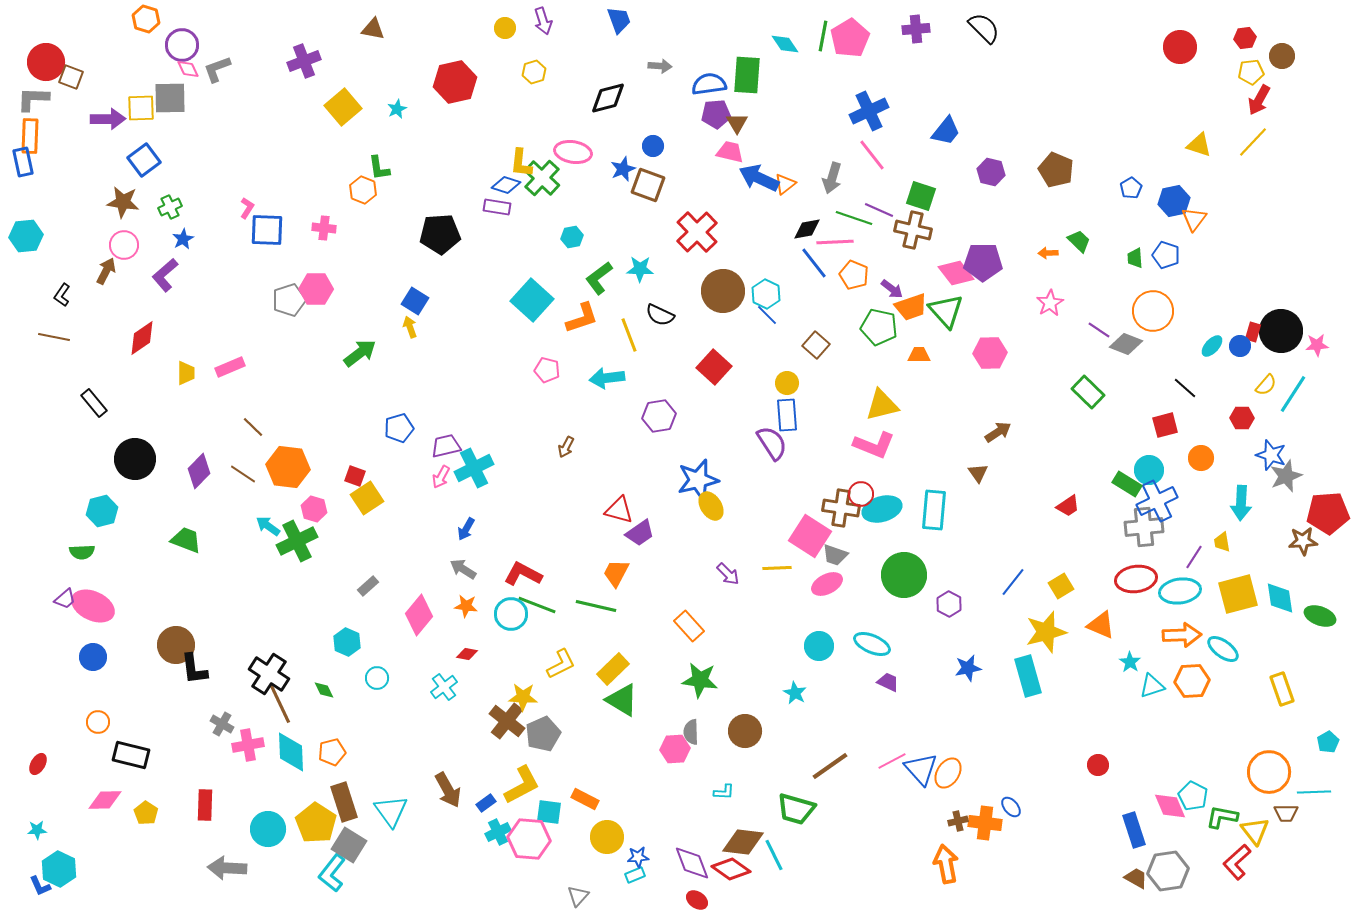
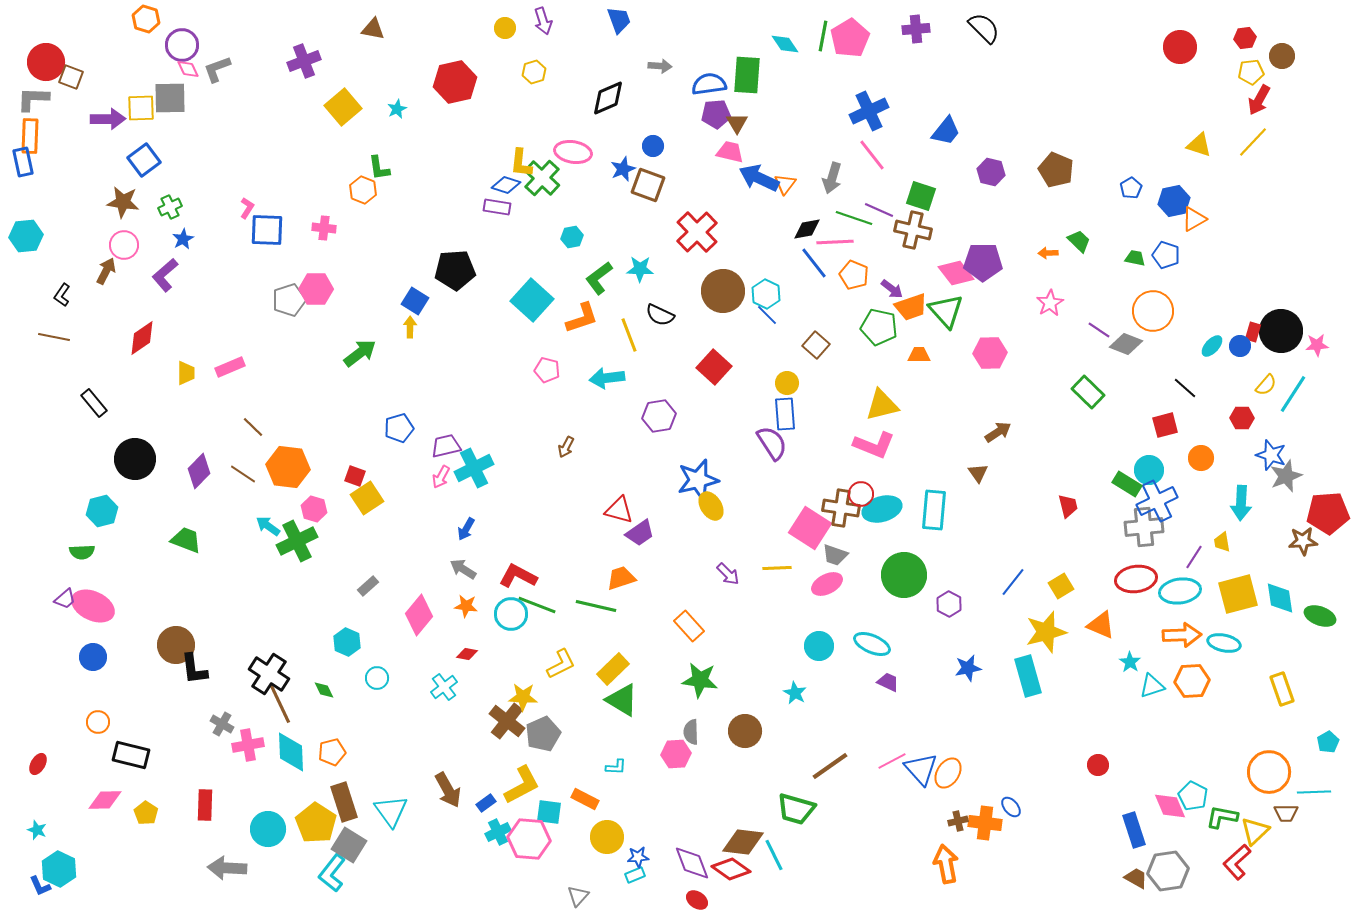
black diamond at (608, 98): rotated 9 degrees counterclockwise
orange triangle at (785, 184): rotated 15 degrees counterclockwise
orange triangle at (1194, 219): rotated 24 degrees clockwise
black pentagon at (440, 234): moved 15 px right, 36 px down
green trapezoid at (1135, 258): rotated 105 degrees clockwise
yellow arrow at (410, 327): rotated 20 degrees clockwise
blue rectangle at (787, 415): moved 2 px left, 1 px up
red trapezoid at (1068, 506): rotated 70 degrees counterclockwise
pink square at (810, 536): moved 8 px up
orange trapezoid at (616, 573): moved 5 px right, 5 px down; rotated 44 degrees clockwise
red L-shape at (523, 574): moved 5 px left, 2 px down
cyan ellipse at (1223, 649): moved 1 px right, 6 px up; rotated 24 degrees counterclockwise
pink hexagon at (675, 749): moved 1 px right, 5 px down
cyan L-shape at (724, 792): moved 108 px left, 25 px up
cyan star at (37, 830): rotated 24 degrees clockwise
yellow triangle at (1255, 831): rotated 24 degrees clockwise
